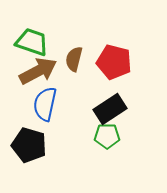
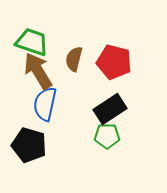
brown arrow: rotated 93 degrees counterclockwise
